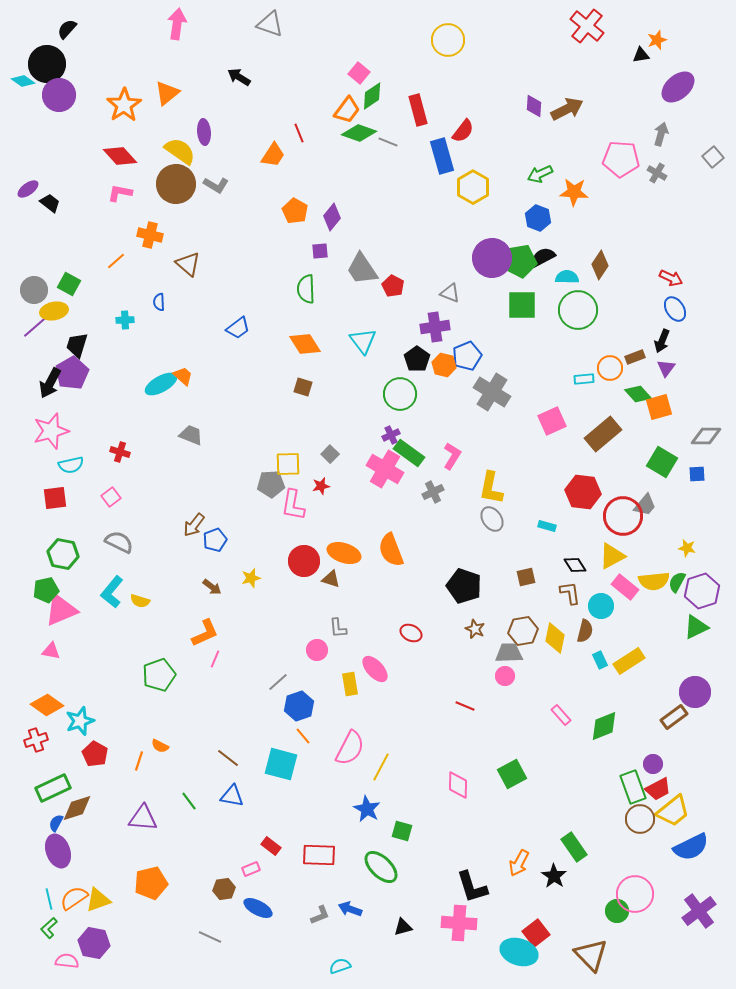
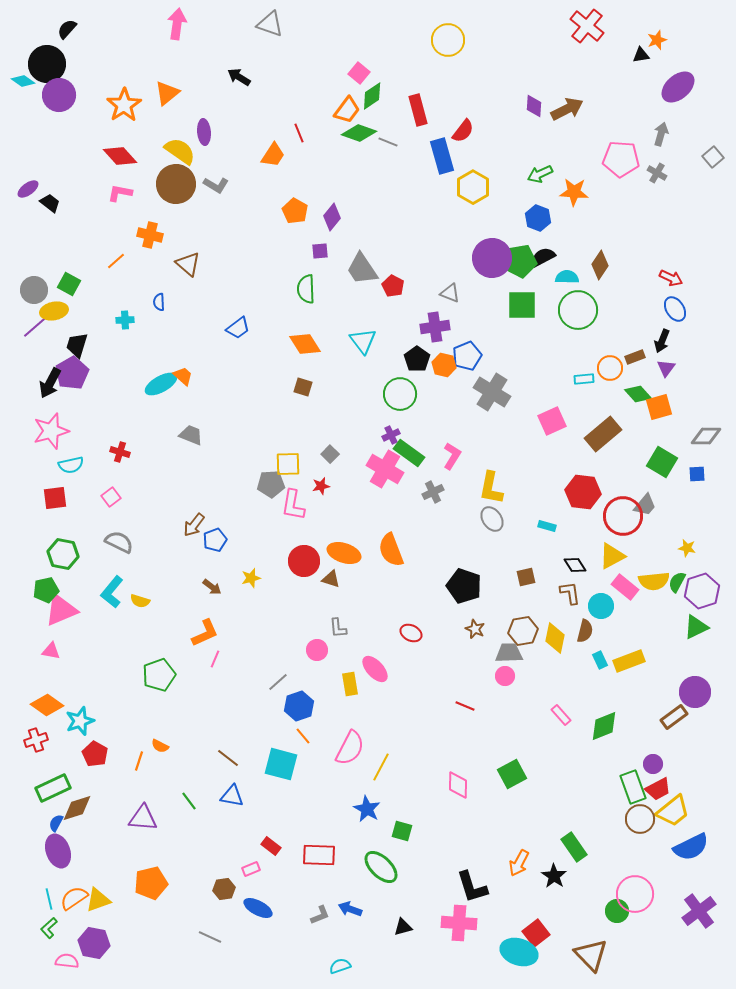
yellow rectangle at (629, 661): rotated 12 degrees clockwise
